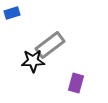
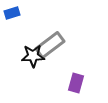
black star: moved 5 px up
